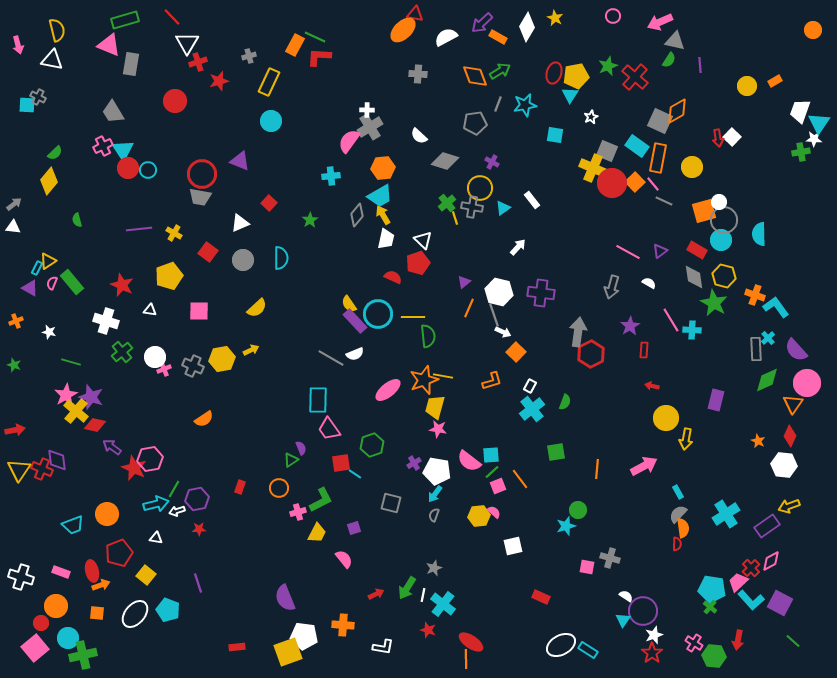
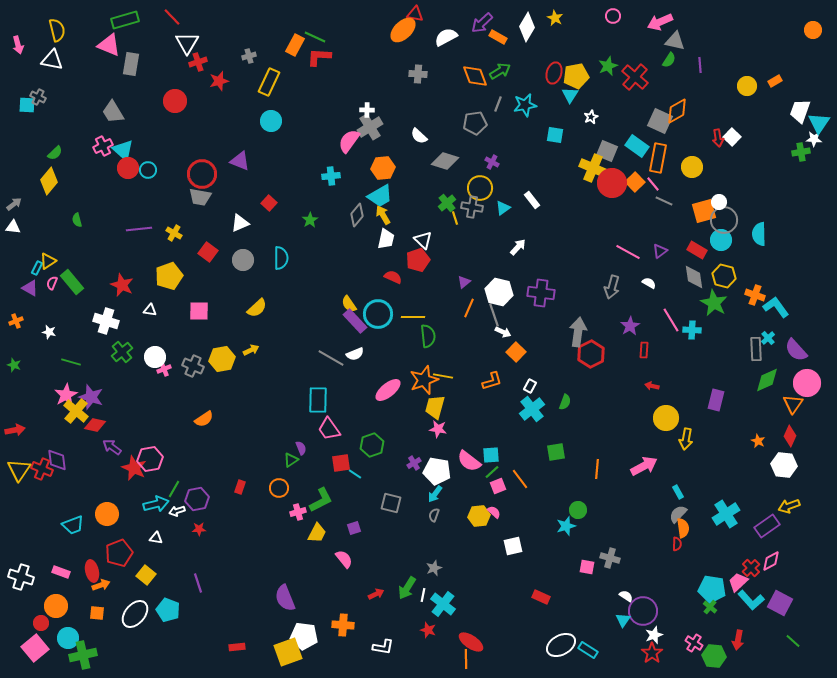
cyan triangle at (123, 150): rotated 15 degrees counterclockwise
red pentagon at (418, 263): moved 3 px up
